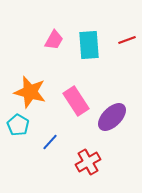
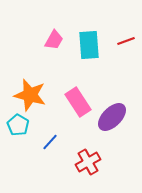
red line: moved 1 px left, 1 px down
orange star: moved 3 px down
pink rectangle: moved 2 px right, 1 px down
